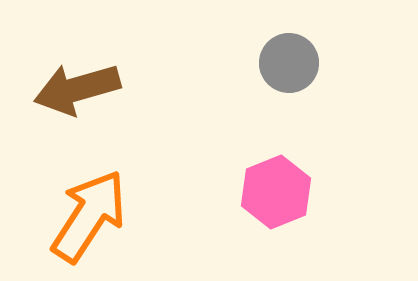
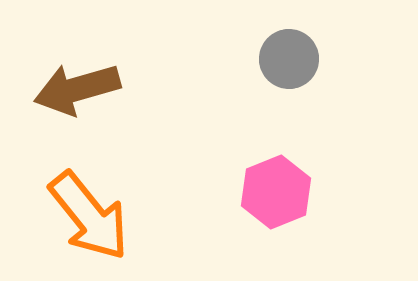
gray circle: moved 4 px up
orange arrow: rotated 108 degrees clockwise
